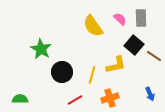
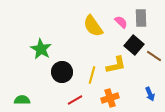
pink semicircle: moved 1 px right, 3 px down
green semicircle: moved 2 px right, 1 px down
